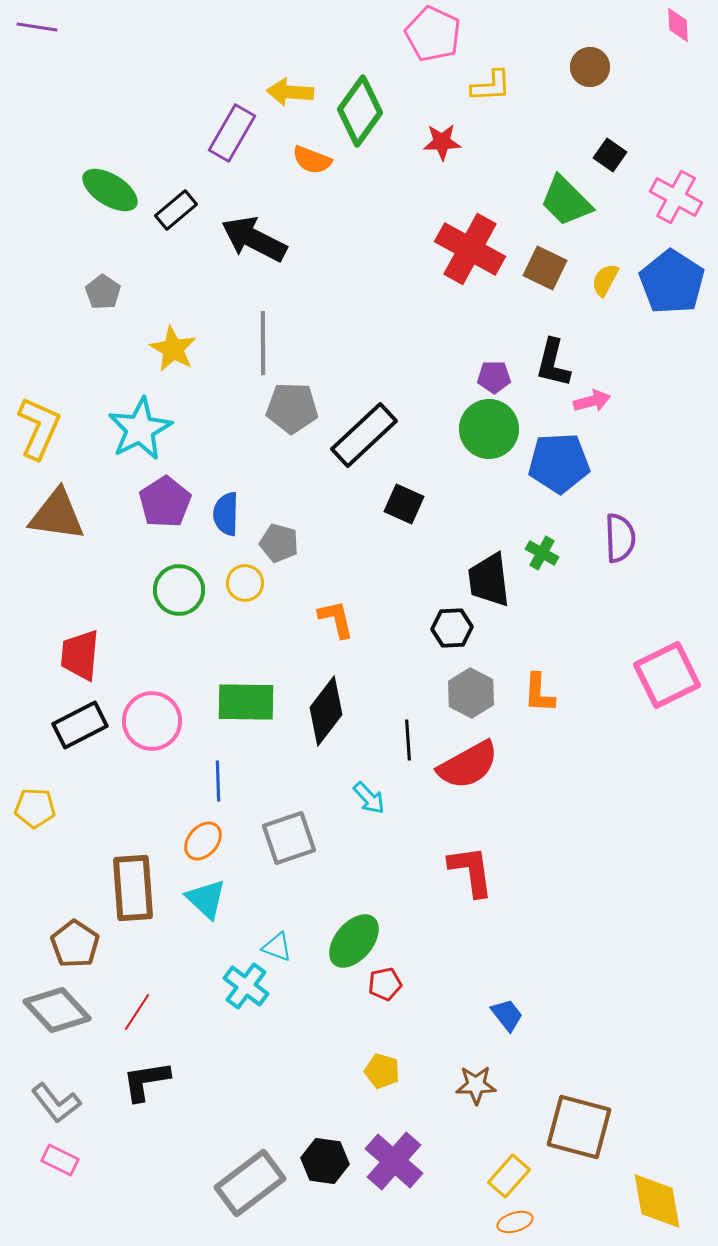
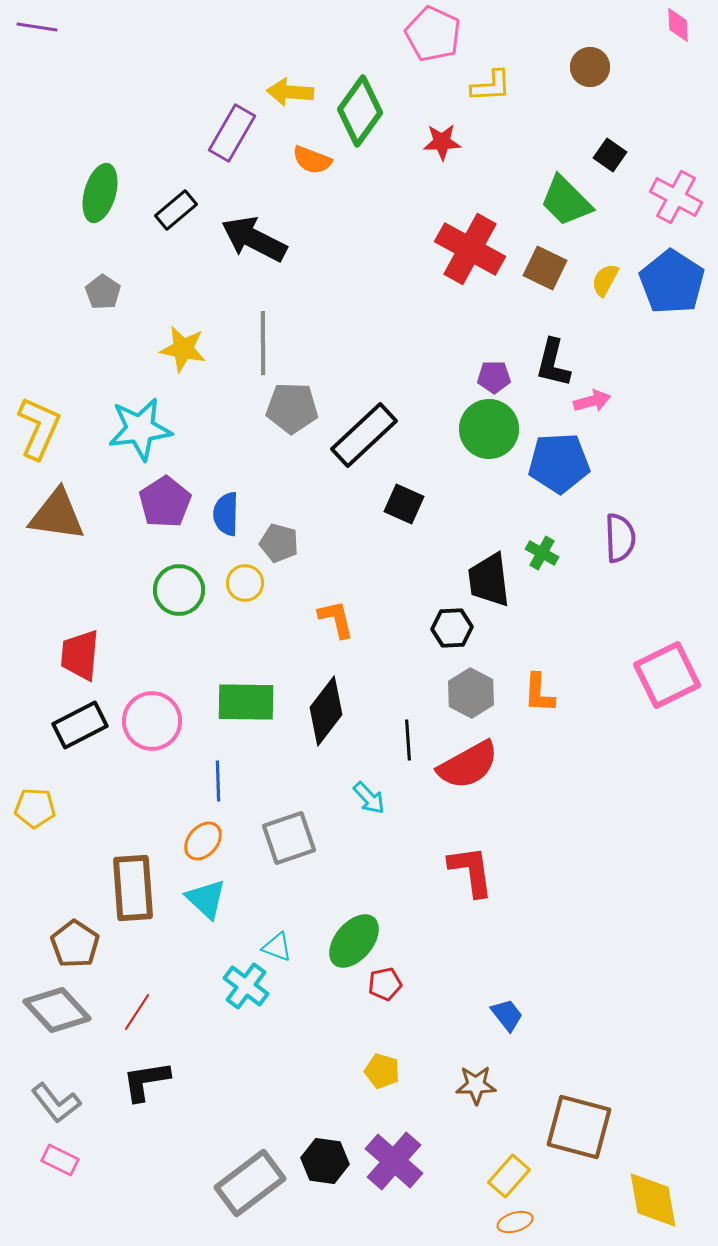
green ellipse at (110, 190): moved 10 px left, 3 px down; rotated 74 degrees clockwise
yellow star at (173, 349): moved 10 px right; rotated 18 degrees counterclockwise
cyan star at (140, 429): rotated 20 degrees clockwise
yellow diamond at (657, 1201): moved 4 px left, 1 px up
